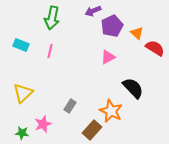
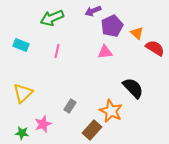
green arrow: rotated 55 degrees clockwise
pink line: moved 7 px right
pink triangle: moved 3 px left, 5 px up; rotated 21 degrees clockwise
